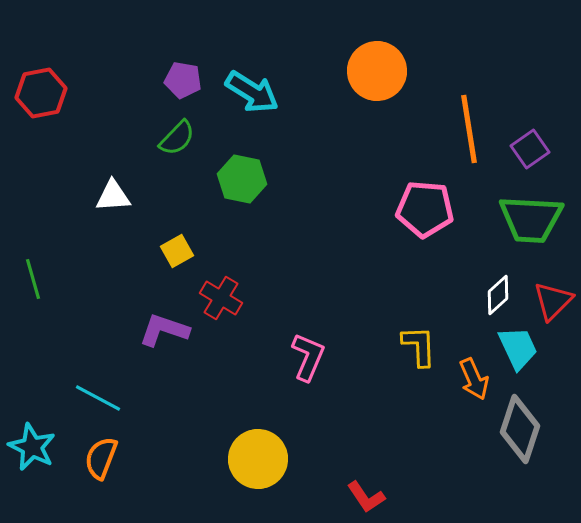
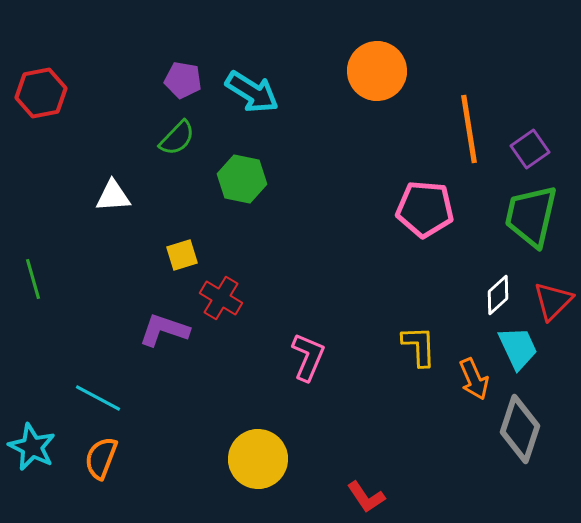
green trapezoid: moved 3 px up; rotated 100 degrees clockwise
yellow square: moved 5 px right, 4 px down; rotated 12 degrees clockwise
